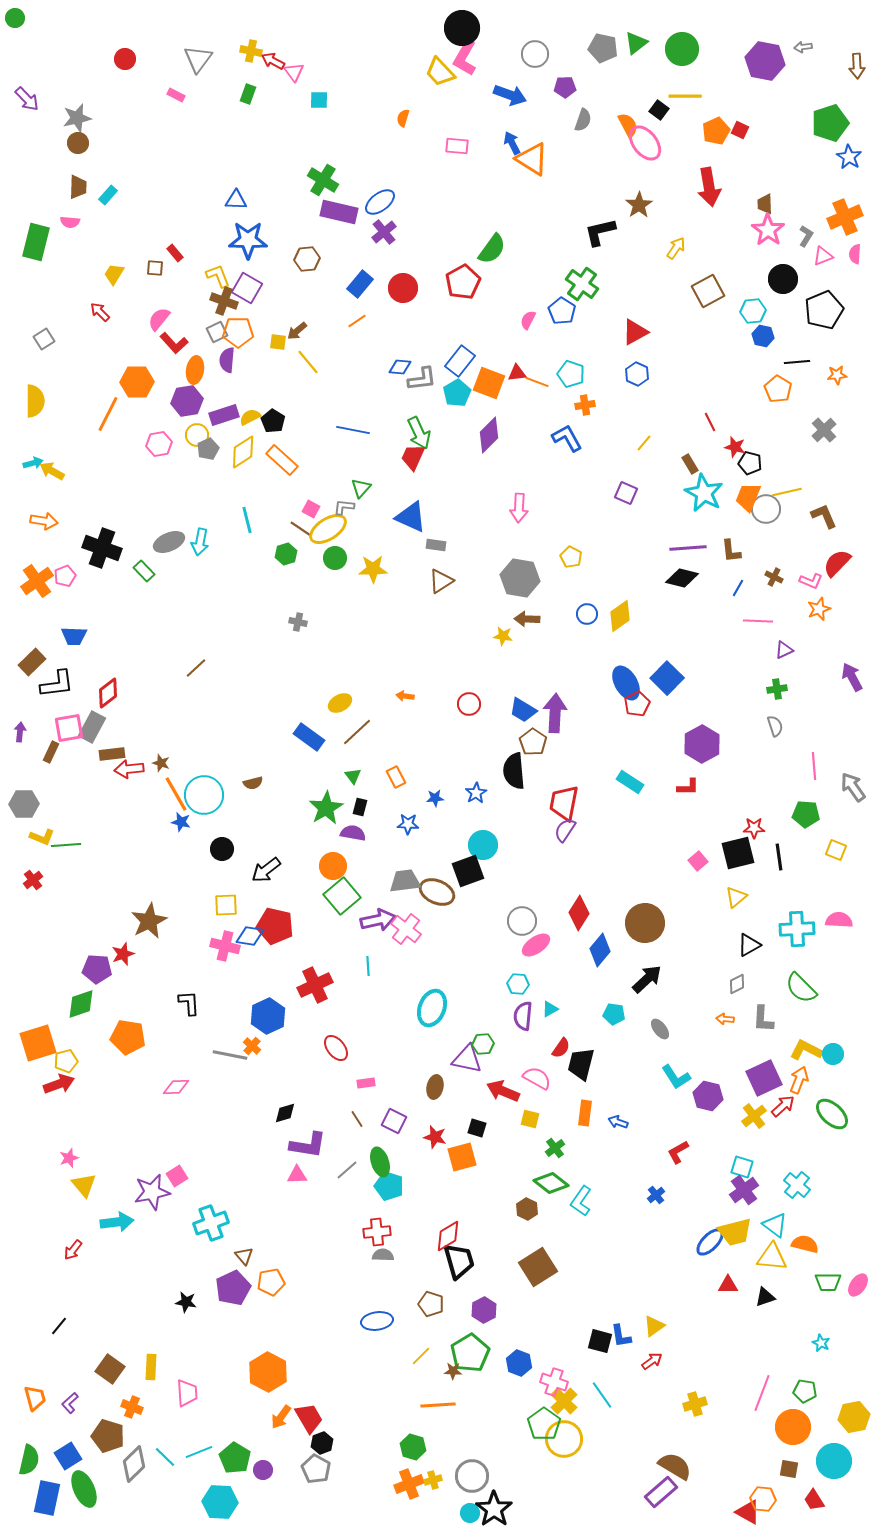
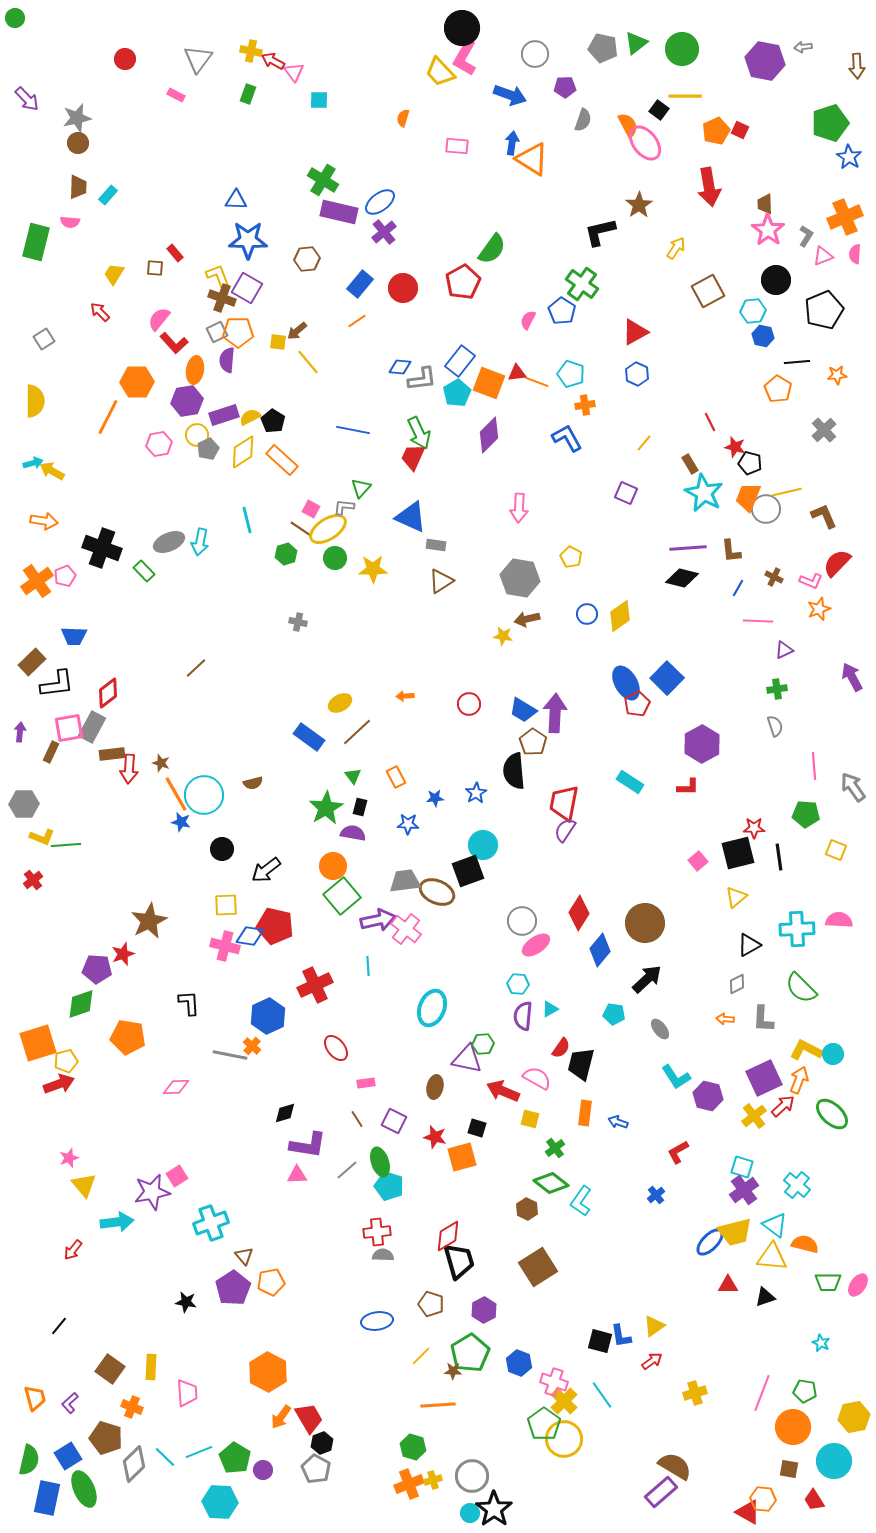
blue arrow at (512, 143): rotated 35 degrees clockwise
black circle at (783, 279): moved 7 px left, 1 px down
brown cross at (224, 301): moved 2 px left, 3 px up
orange line at (108, 414): moved 3 px down
brown arrow at (527, 619): rotated 15 degrees counterclockwise
orange arrow at (405, 696): rotated 12 degrees counterclockwise
red arrow at (129, 769): rotated 80 degrees counterclockwise
purple pentagon at (233, 1288): rotated 8 degrees counterclockwise
yellow cross at (695, 1404): moved 11 px up
brown pentagon at (108, 1436): moved 2 px left, 2 px down
